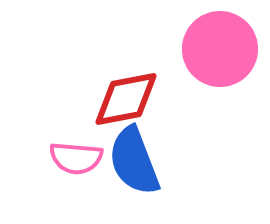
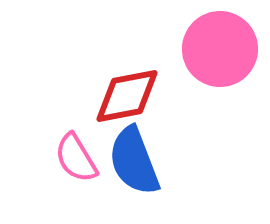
red diamond: moved 1 px right, 3 px up
pink semicircle: rotated 54 degrees clockwise
